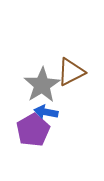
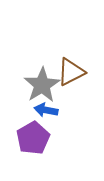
blue arrow: moved 2 px up
purple pentagon: moved 8 px down
